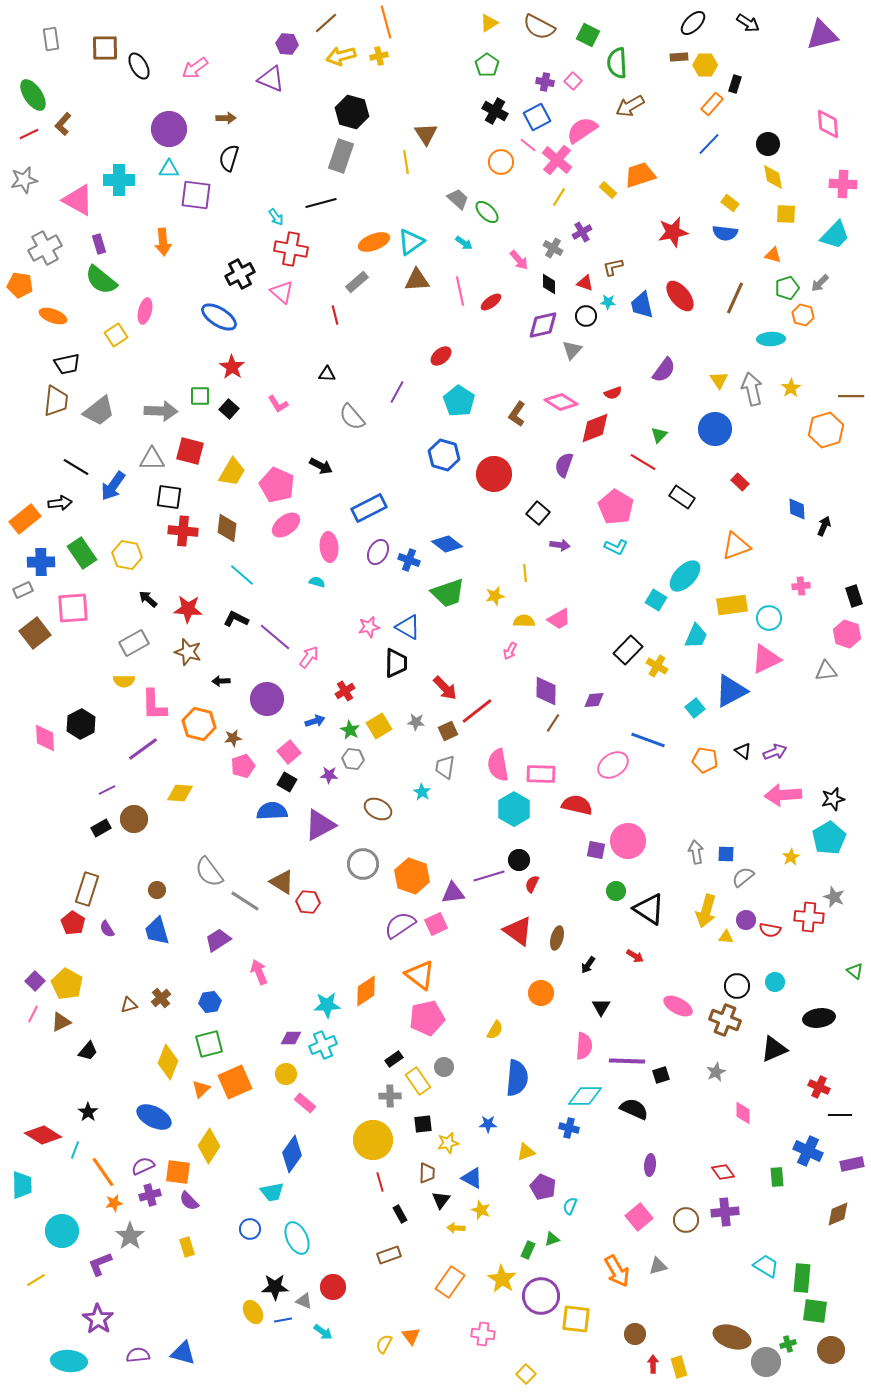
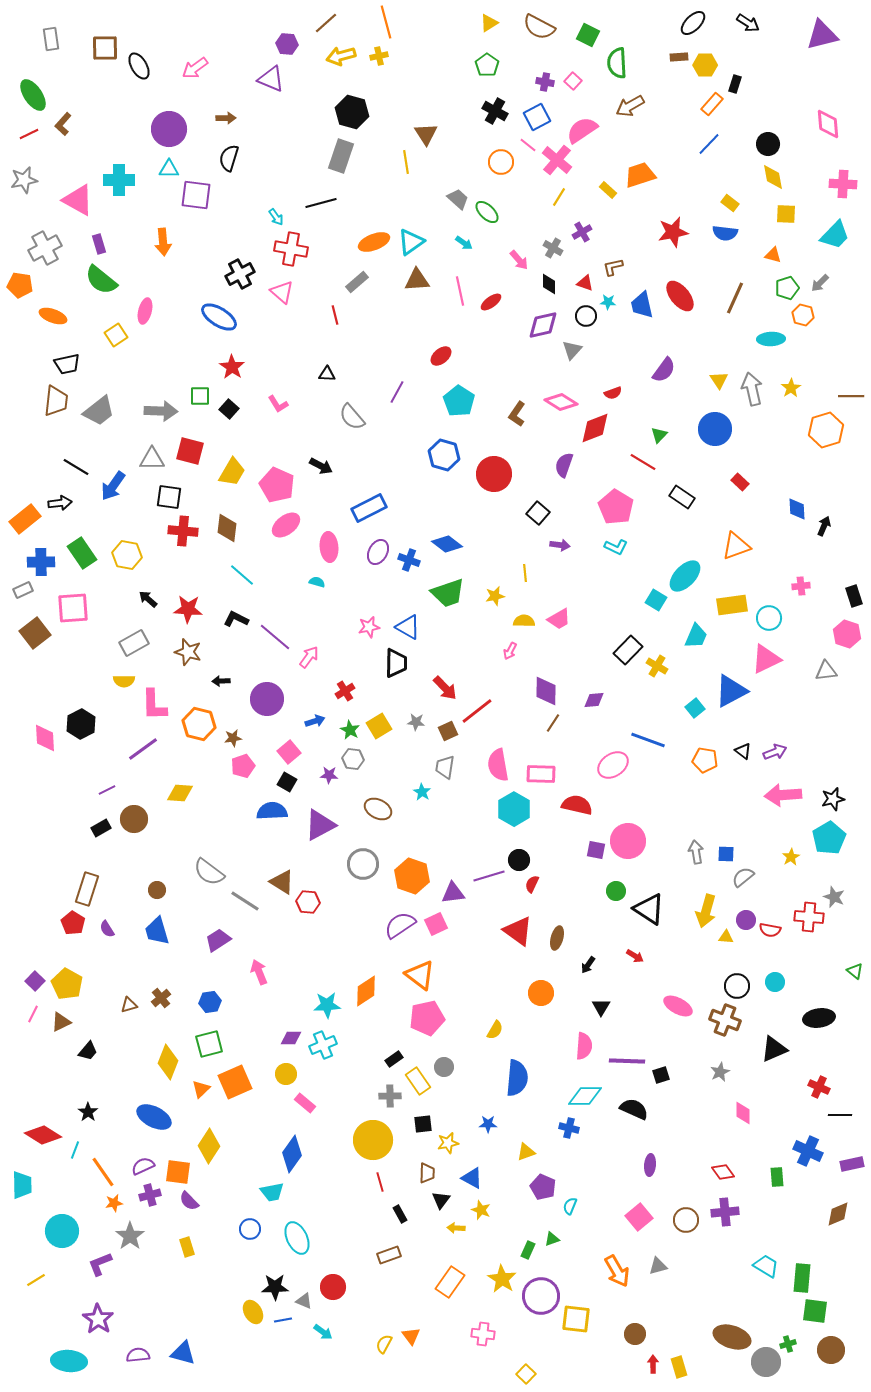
gray semicircle at (209, 872): rotated 16 degrees counterclockwise
gray star at (716, 1072): moved 4 px right
